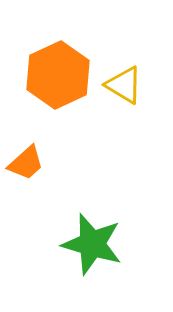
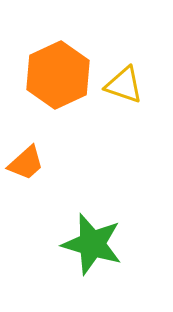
yellow triangle: rotated 12 degrees counterclockwise
